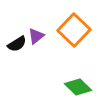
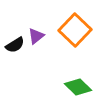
orange square: moved 1 px right
black semicircle: moved 2 px left, 1 px down
